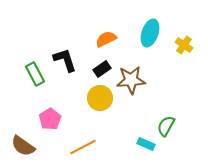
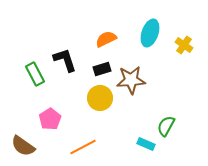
black rectangle: rotated 18 degrees clockwise
